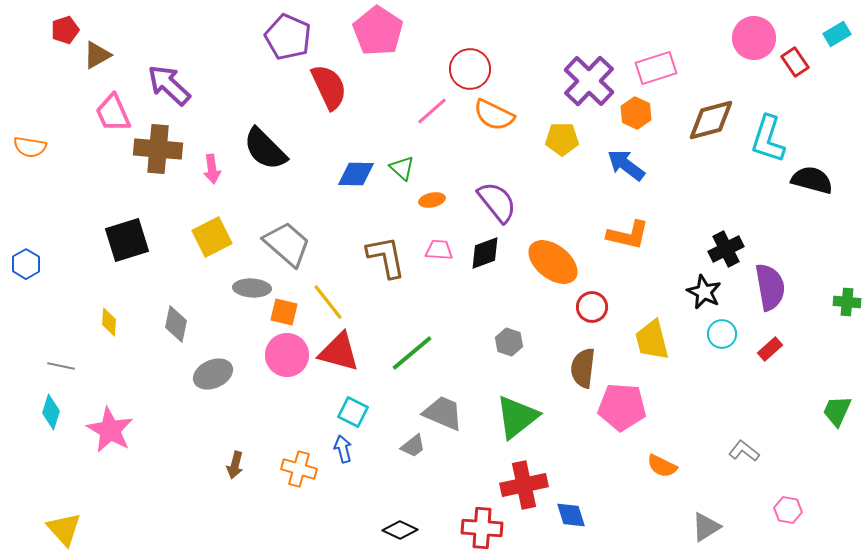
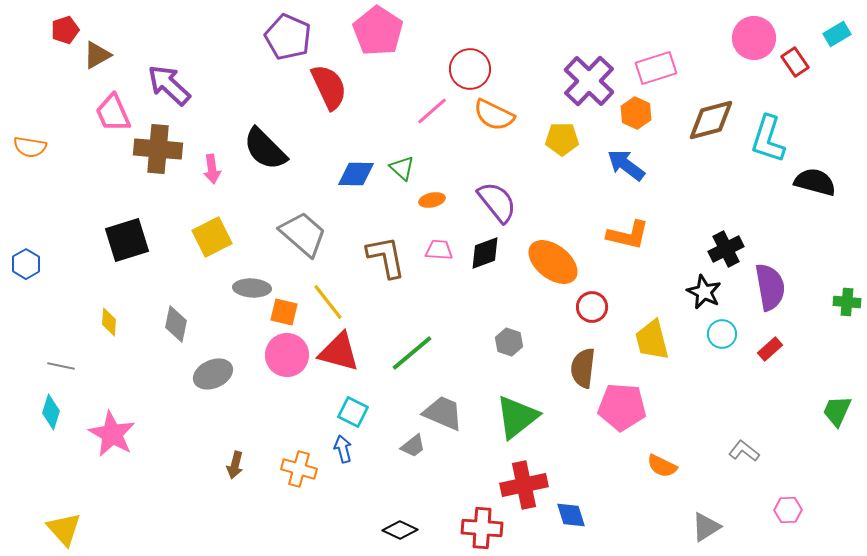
black semicircle at (812, 180): moved 3 px right, 2 px down
gray trapezoid at (287, 244): moved 16 px right, 10 px up
pink star at (110, 430): moved 2 px right, 4 px down
pink hexagon at (788, 510): rotated 12 degrees counterclockwise
